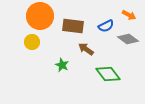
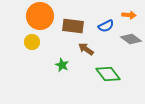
orange arrow: rotated 24 degrees counterclockwise
gray diamond: moved 3 px right
